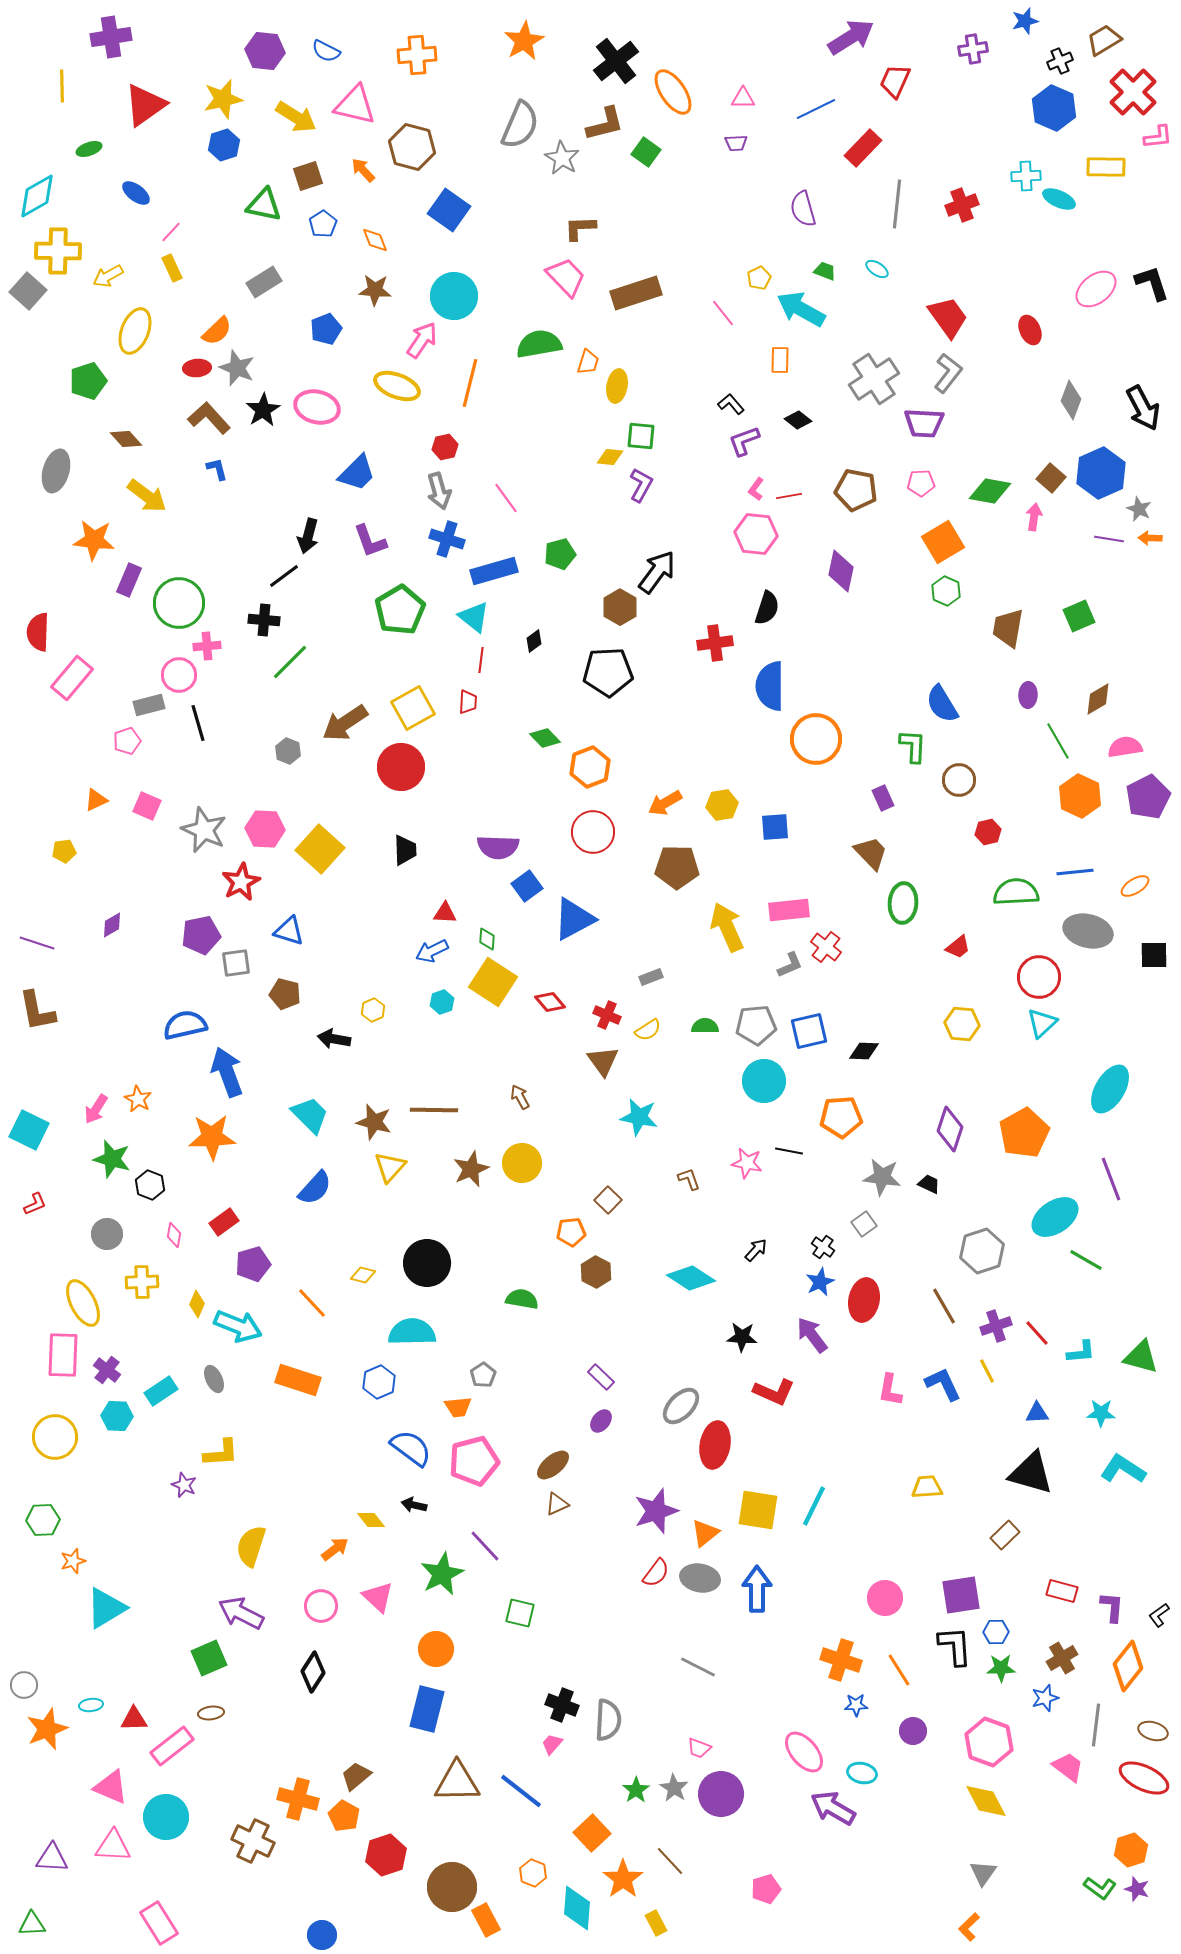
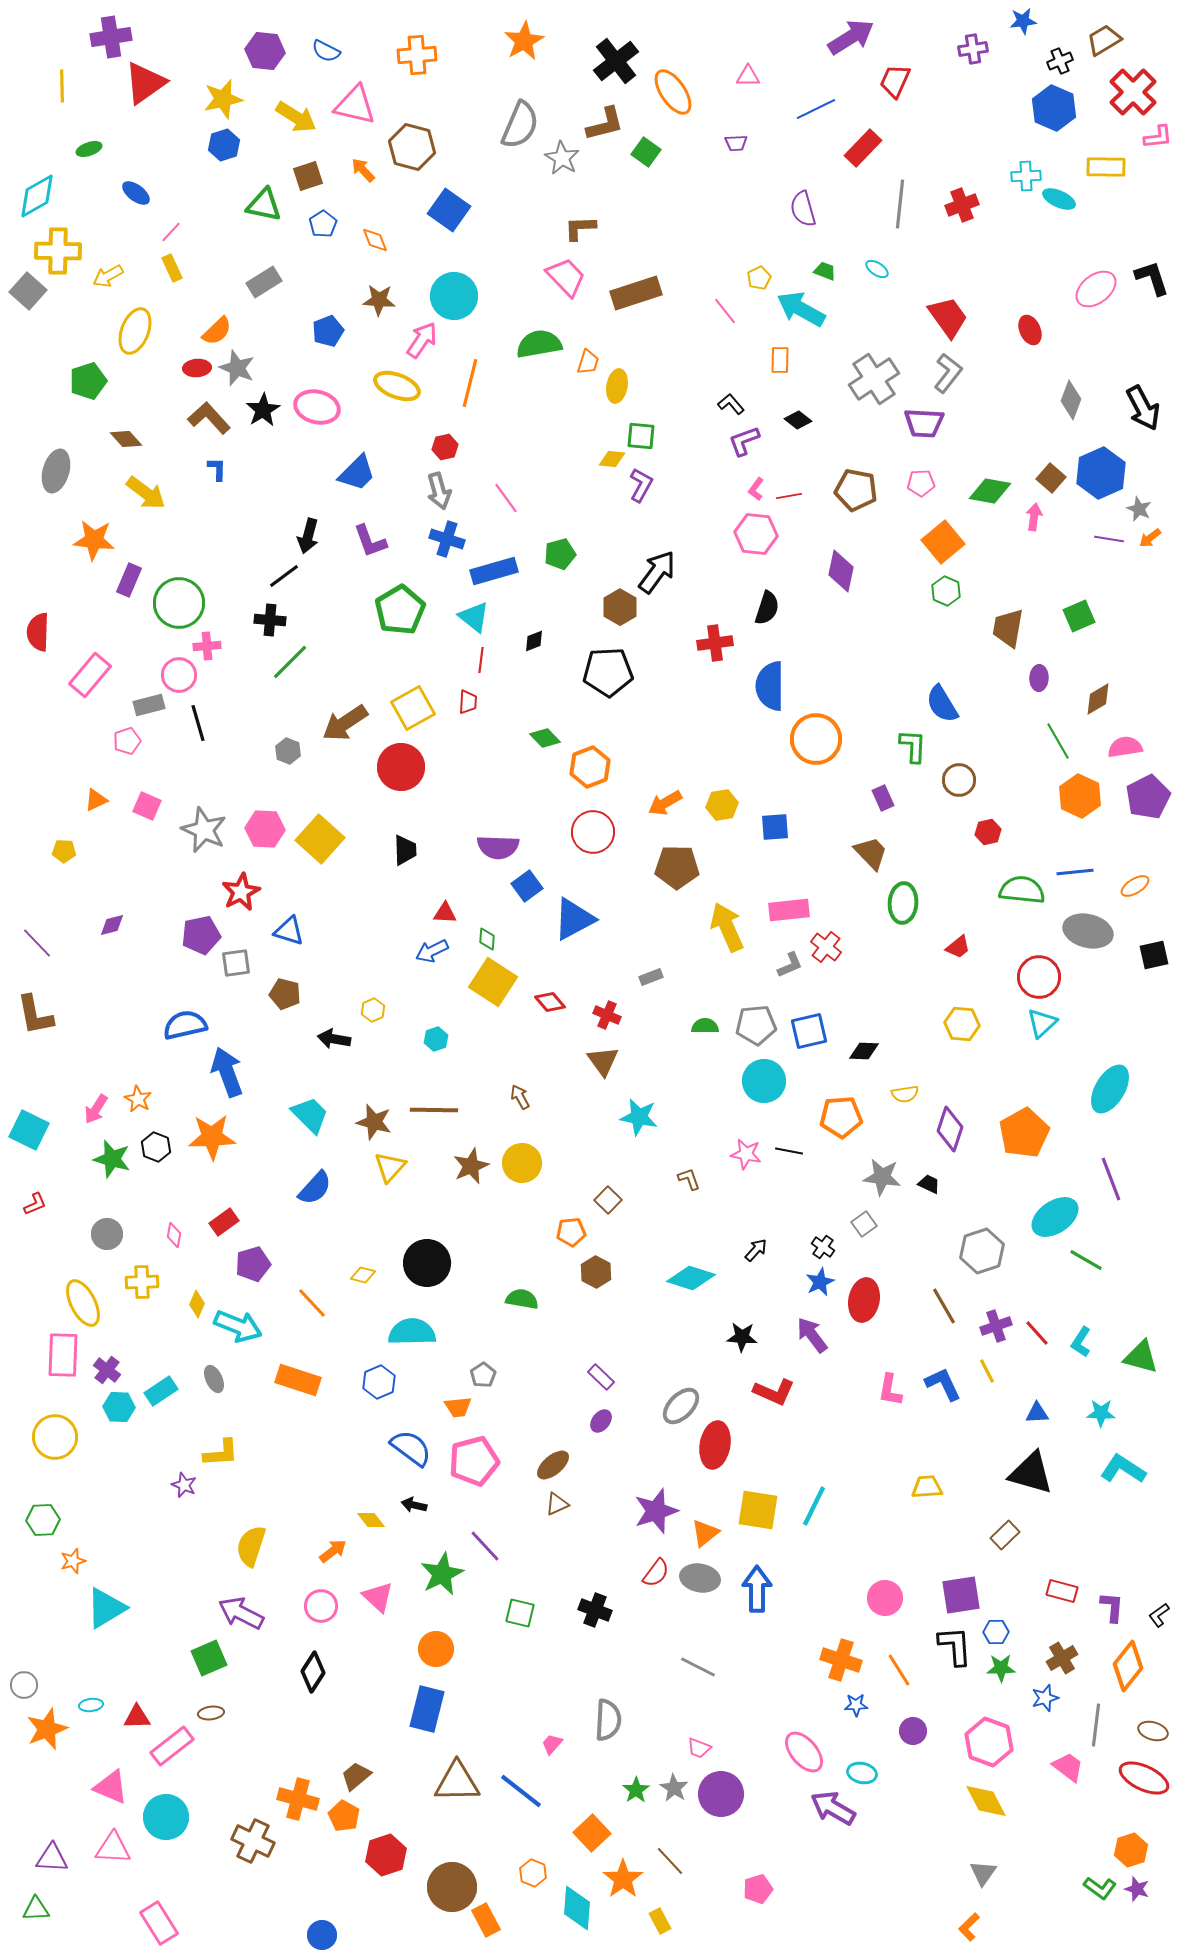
blue star at (1025, 21): moved 2 px left; rotated 8 degrees clockwise
pink triangle at (743, 98): moved 5 px right, 22 px up
red triangle at (145, 105): moved 22 px up
gray line at (897, 204): moved 3 px right
black L-shape at (1152, 283): moved 5 px up
brown star at (375, 290): moved 4 px right, 10 px down
pink line at (723, 313): moved 2 px right, 2 px up
blue pentagon at (326, 329): moved 2 px right, 2 px down
yellow diamond at (610, 457): moved 2 px right, 2 px down
blue L-shape at (217, 469): rotated 15 degrees clockwise
yellow arrow at (147, 496): moved 1 px left, 3 px up
orange arrow at (1150, 538): rotated 40 degrees counterclockwise
orange square at (943, 542): rotated 9 degrees counterclockwise
black cross at (264, 620): moved 6 px right
black diamond at (534, 641): rotated 15 degrees clockwise
pink rectangle at (72, 678): moved 18 px right, 3 px up
purple ellipse at (1028, 695): moved 11 px right, 17 px up
yellow square at (320, 849): moved 10 px up
yellow pentagon at (64, 851): rotated 10 degrees clockwise
red star at (241, 882): moved 10 px down
green semicircle at (1016, 892): moved 6 px right, 2 px up; rotated 9 degrees clockwise
purple diamond at (112, 925): rotated 16 degrees clockwise
purple line at (37, 943): rotated 28 degrees clockwise
black square at (1154, 955): rotated 12 degrees counterclockwise
cyan hexagon at (442, 1002): moved 6 px left, 37 px down
brown L-shape at (37, 1011): moved 2 px left, 4 px down
yellow semicircle at (648, 1030): moved 257 px right, 64 px down; rotated 24 degrees clockwise
pink star at (747, 1163): moved 1 px left, 9 px up
brown star at (471, 1169): moved 3 px up
black hexagon at (150, 1185): moved 6 px right, 38 px up
cyan diamond at (691, 1278): rotated 15 degrees counterclockwise
cyan L-shape at (1081, 1352): moved 10 px up; rotated 128 degrees clockwise
cyan hexagon at (117, 1416): moved 2 px right, 9 px up
orange arrow at (335, 1549): moved 2 px left, 2 px down
black cross at (562, 1705): moved 33 px right, 95 px up
red triangle at (134, 1719): moved 3 px right, 2 px up
pink triangle at (113, 1846): moved 2 px down
pink pentagon at (766, 1889): moved 8 px left
yellow rectangle at (656, 1923): moved 4 px right, 2 px up
green triangle at (32, 1924): moved 4 px right, 15 px up
